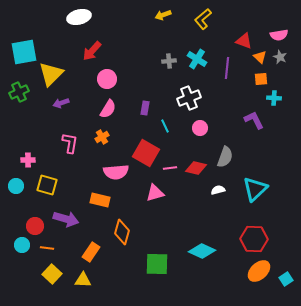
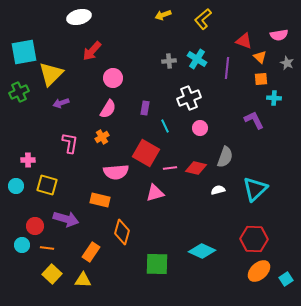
gray star at (280, 57): moved 7 px right, 6 px down
pink circle at (107, 79): moved 6 px right, 1 px up
